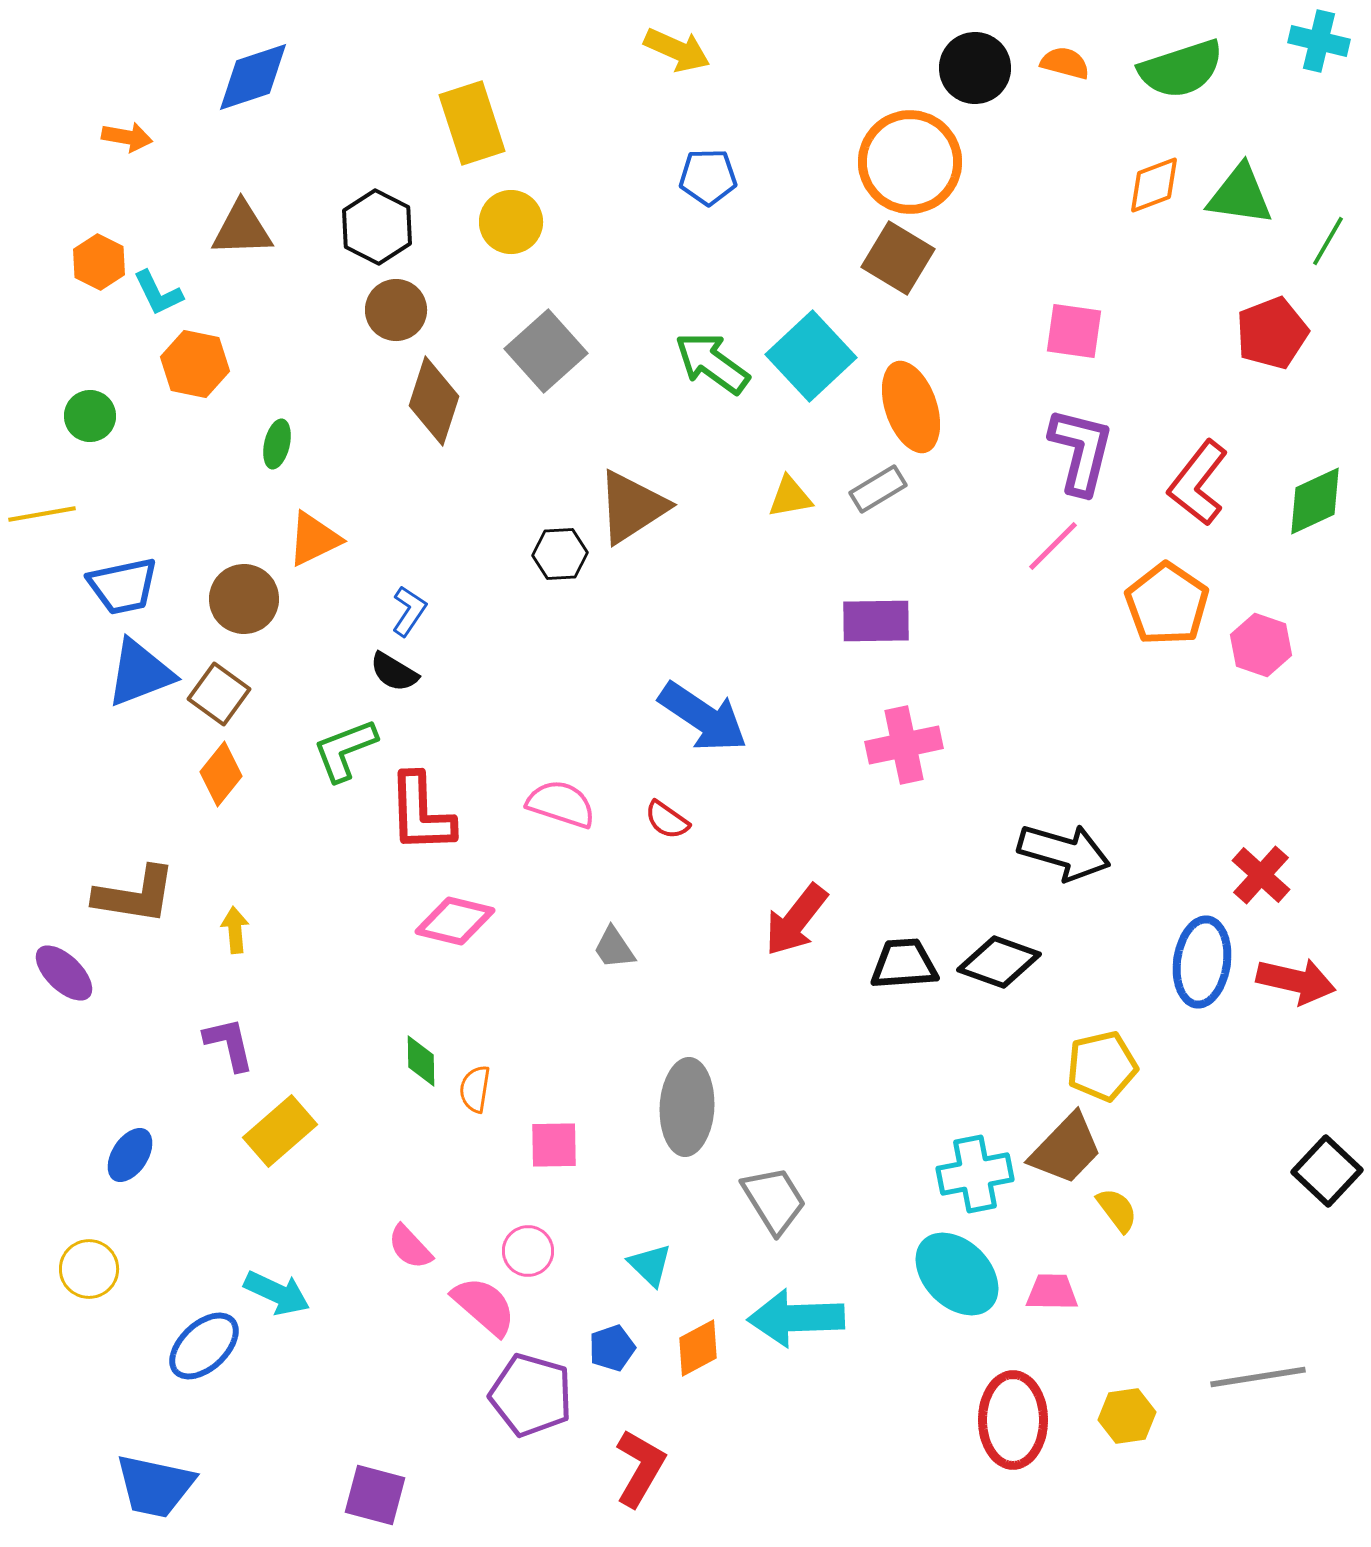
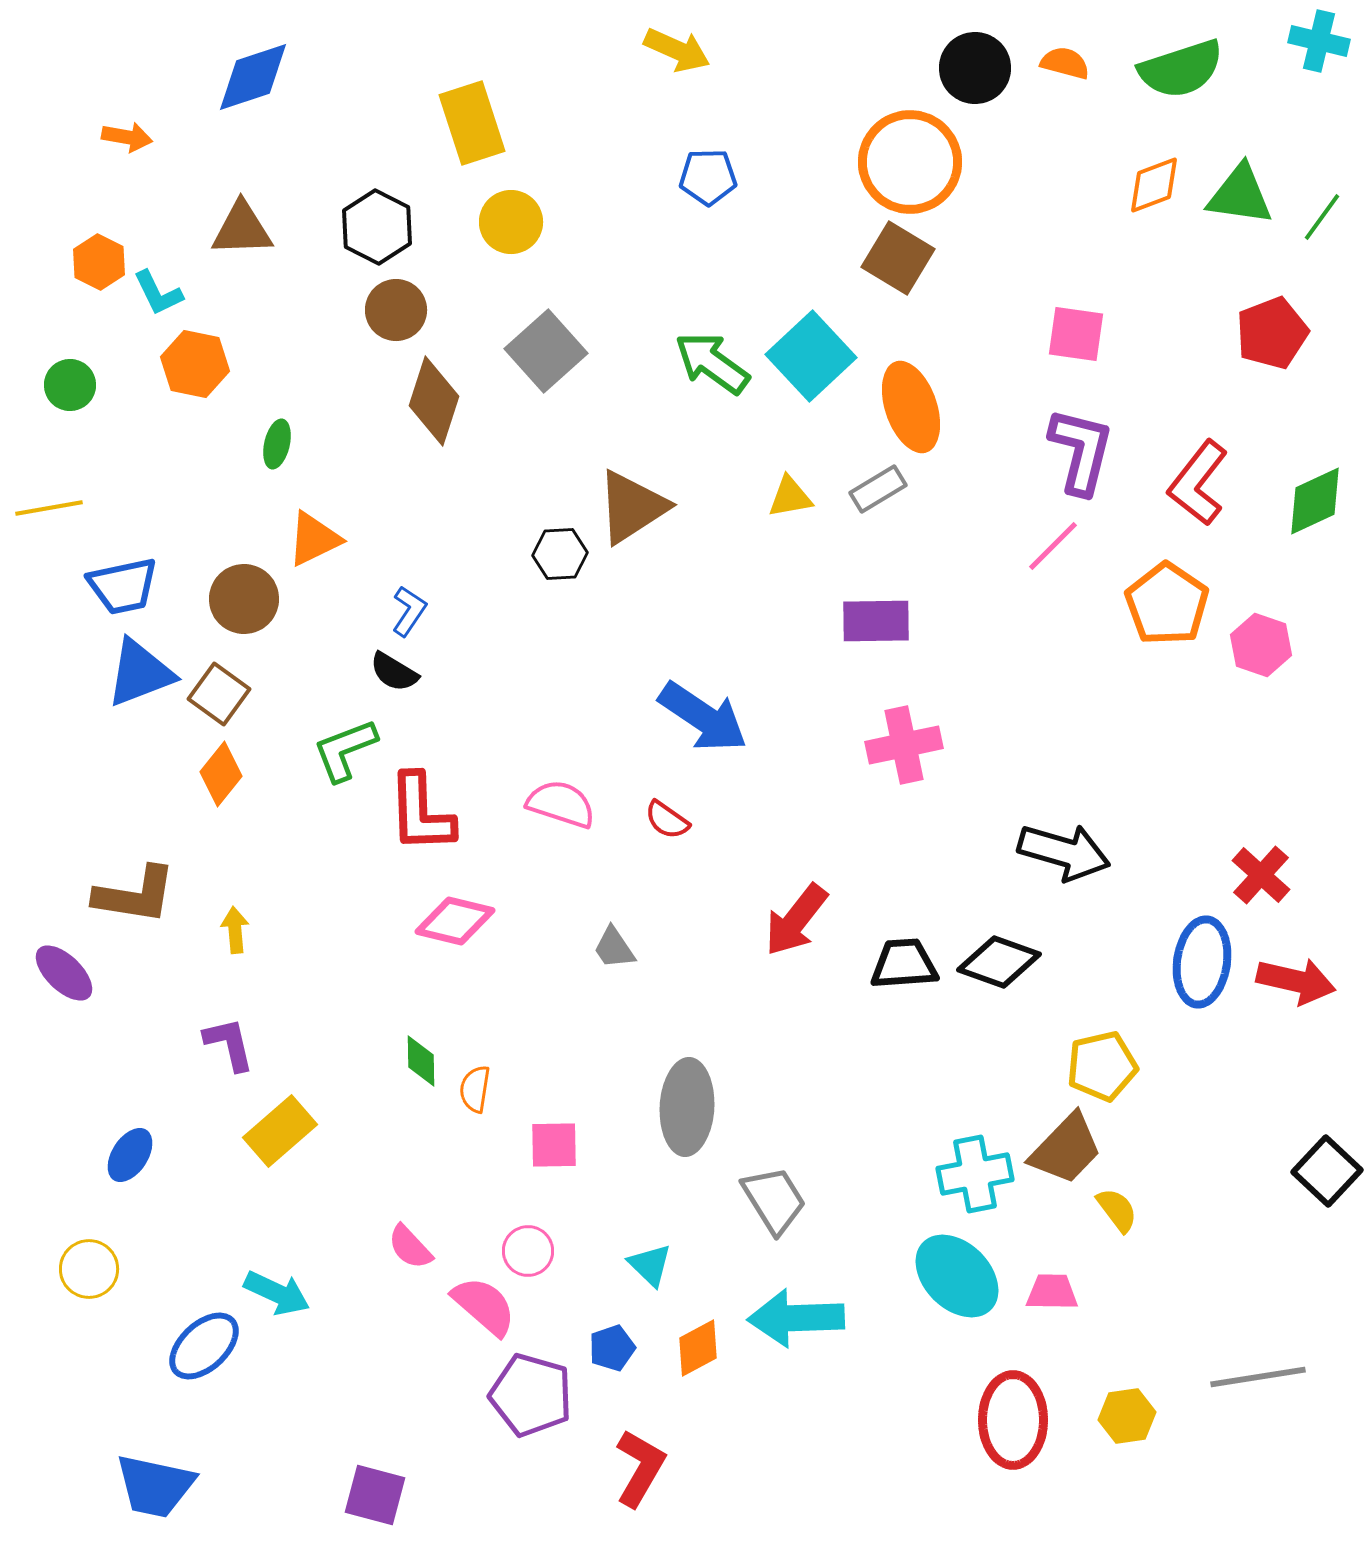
green line at (1328, 241): moved 6 px left, 24 px up; rotated 6 degrees clockwise
pink square at (1074, 331): moved 2 px right, 3 px down
green circle at (90, 416): moved 20 px left, 31 px up
yellow line at (42, 514): moved 7 px right, 6 px up
cyan ellipse at (957, 1274): moved 2 px down
